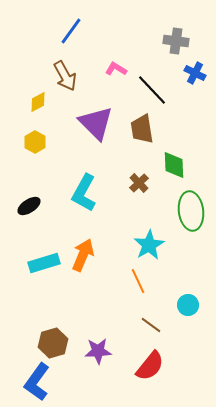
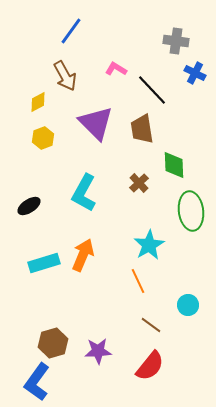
yellow hexagon: moved 8 px right, 4 px up; rotated 10 degrees clockwise
